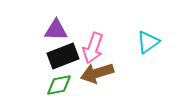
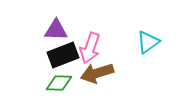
pink arrow: moved 3 px left
black rectangle: moved 1 px up
green diamond: moved 2 px up; rotated 12 degrees clockwise
